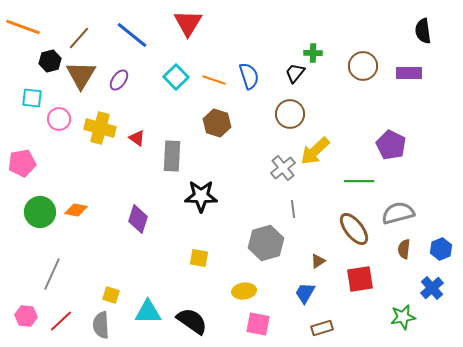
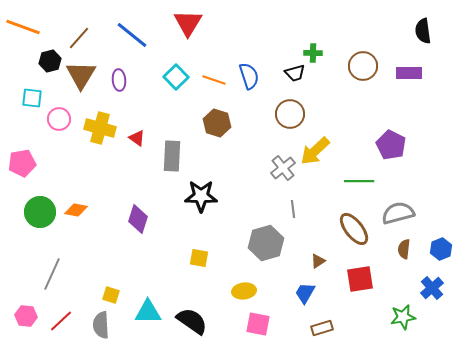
black trapezoid at (295, 73): rotated 145 degrees counterclockwise
purple ellipse at (119, 80): rotated 40 degrees counterclockwise
